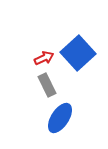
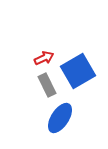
blue square: moved 18 px down; rotated 12 degrees clockwise
